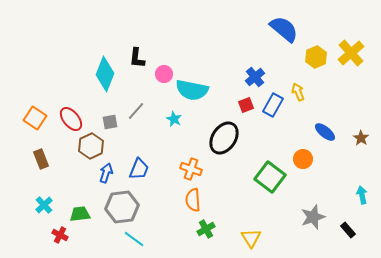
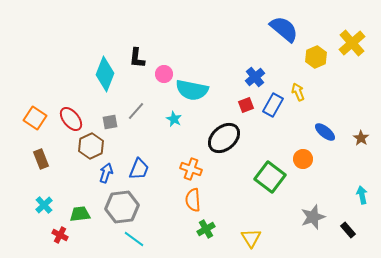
yellow cross: moved 1 px right, 10 px up
black ellipse: rotated 16 degrees clockwise
